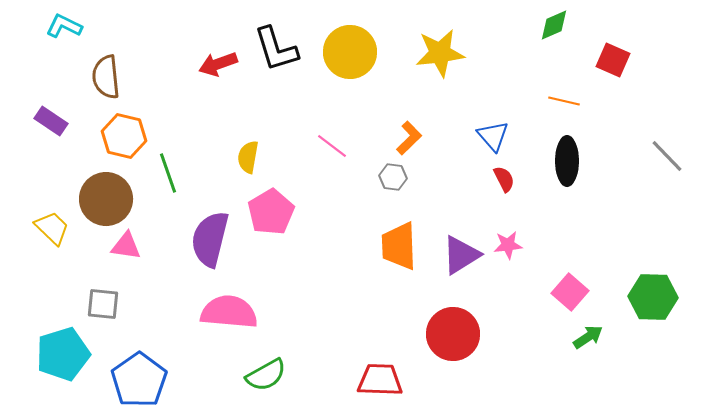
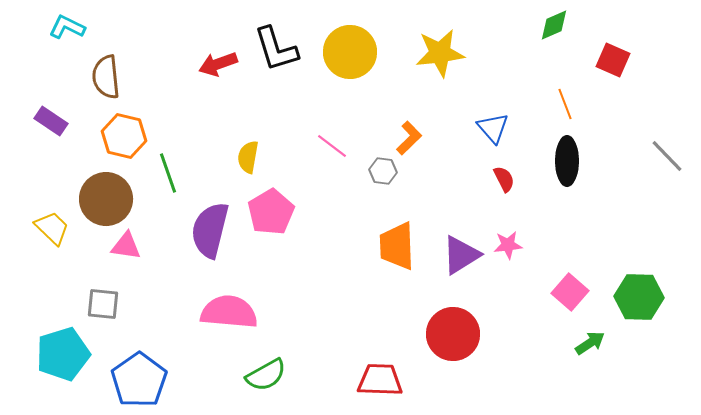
cyan L-shape: moved 3 px right, 1 px down
orange line: moved 1 px right, 3 px down; rotated 56 degrees clockwise
blue triangle: moved 8 px up
gray hexagon: moved 10 px left, 6 px up
purple semicircle: moved 9 px up
orange trapezoid: moved 2 px left
green hexagon: moved 14 px left
green arrow: moved 2 px right, 6 px down
